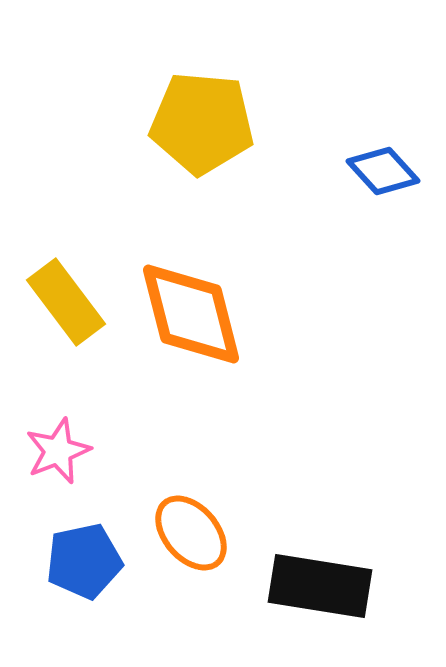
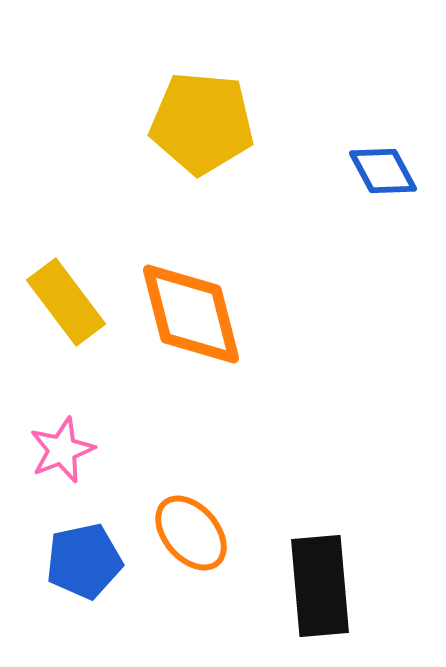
blue diamond: rotated 14 degrees clockwise
pink star: moved 4 px right, 1 px up
black rectangle: rotated 76 degrees clockwise
